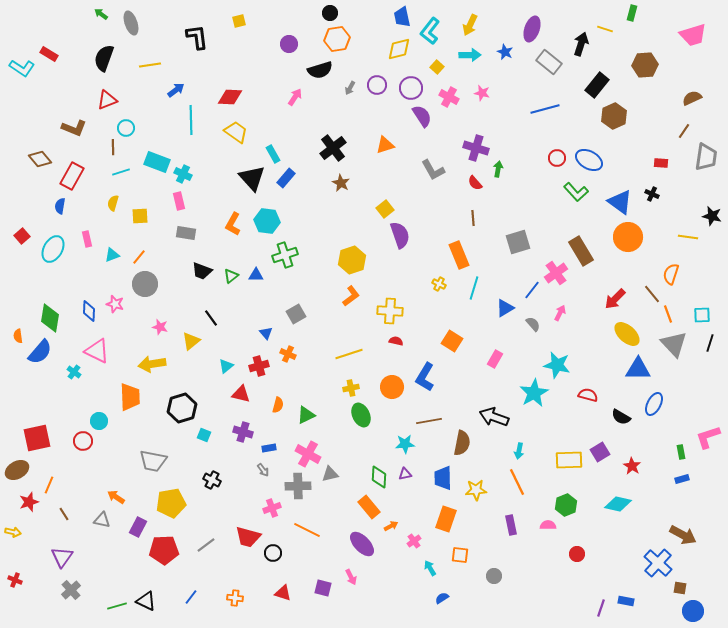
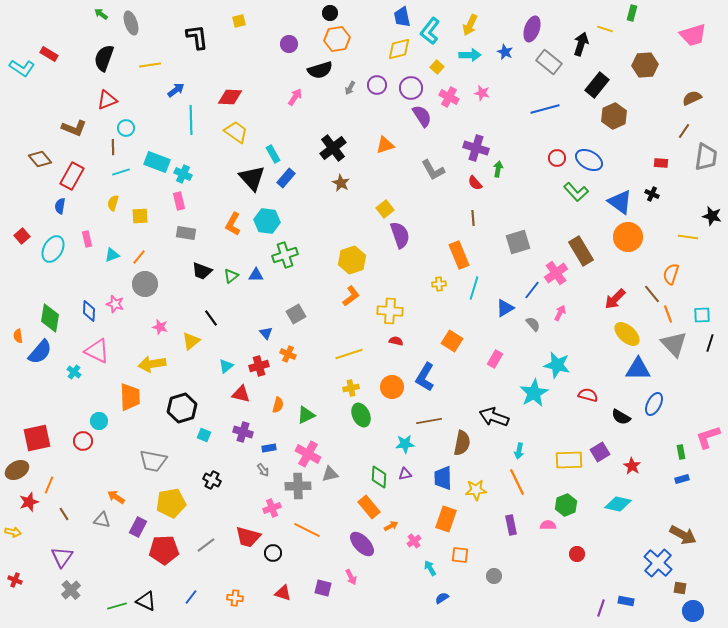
yellow cross at (439, 284): rotated 32 degrees counterclockwise
